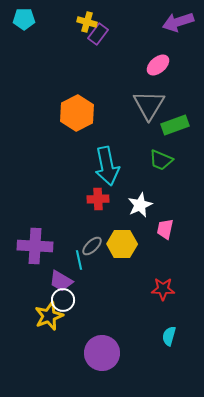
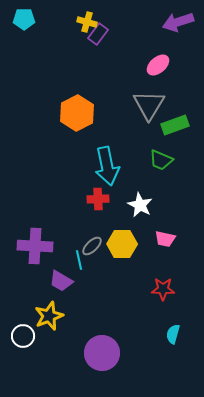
white star: rotated 20 degrees counterclockwise
pink trapezoid: moved 10 px down; rotated 90 degrees counterclockwise
white circle: moved 40 px left, 36 px down
cyan semicircle: moved 4 px right, 2 px up
